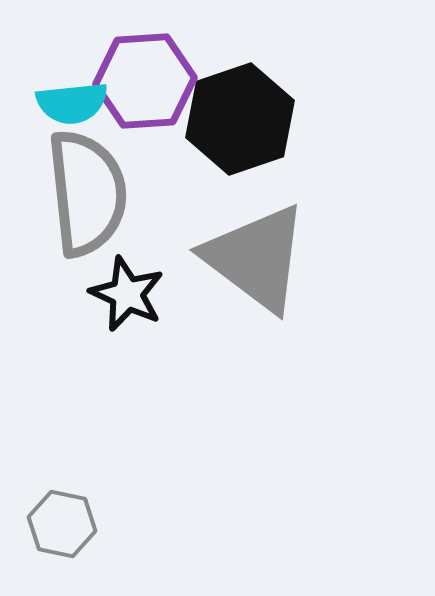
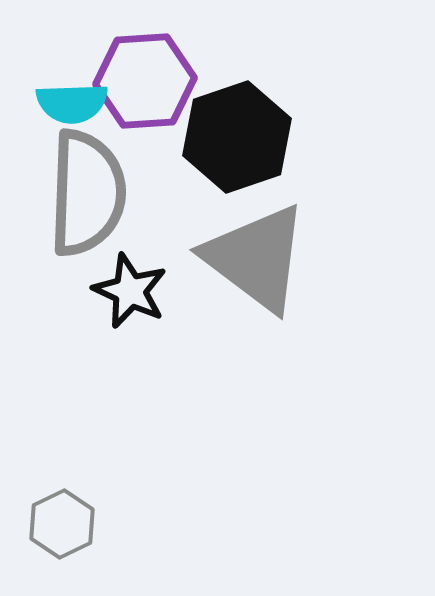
cyan semicircle: rotated 4 degrees clockwise
black hexagon: moved 3 px left, 18 px down
gray semicircle: rotated 8 degrees clockwise
black star: moved 3 px right, 3 px up
gray hexagon: rotated 22 degrees clockwise
